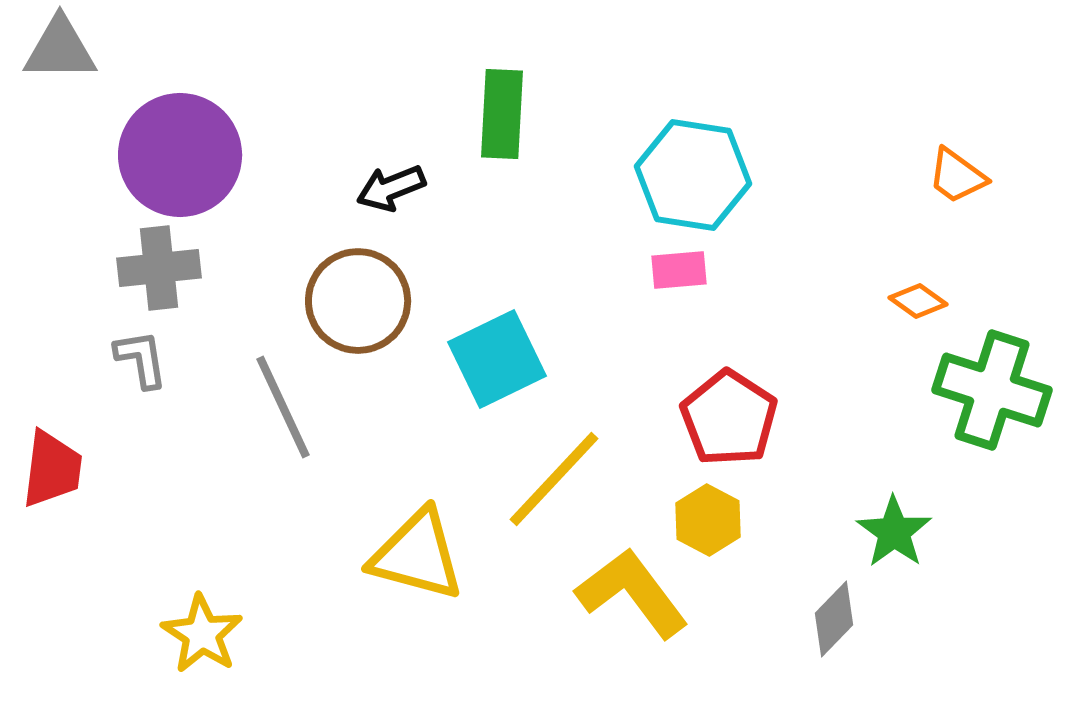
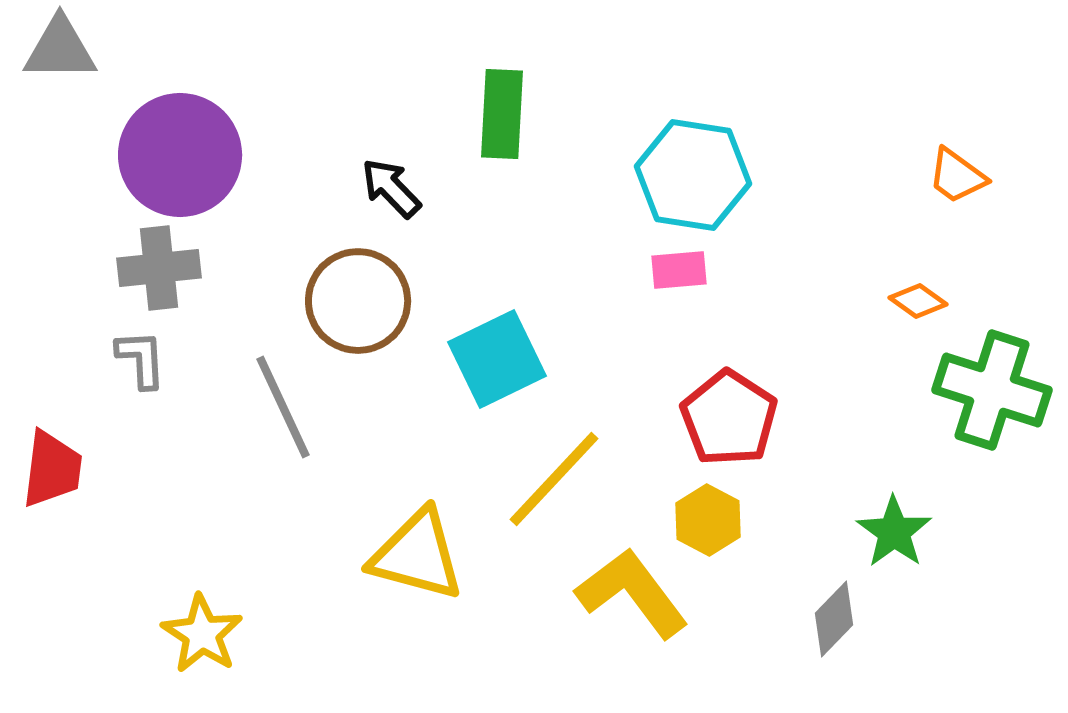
black arrow: rotated 68 degrees clockwise
gray L-shape: rotated 6 degrees clockwise
